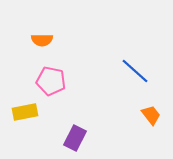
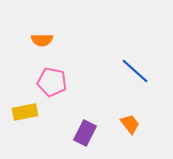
pink pentagon: moved 1 px right, 1 px down
orange trapezoid: moved 21 px left, 9 px down
purple rectangle: moved 10 px right, 5 px up
